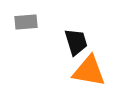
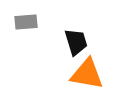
orange triangle: moved 2 px left, 3 px down
